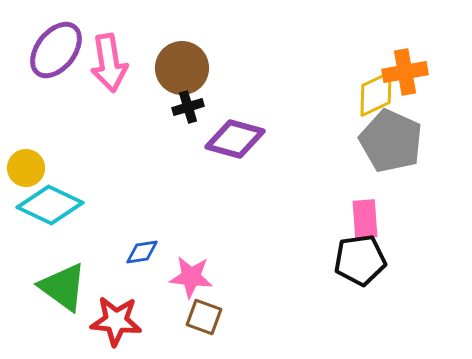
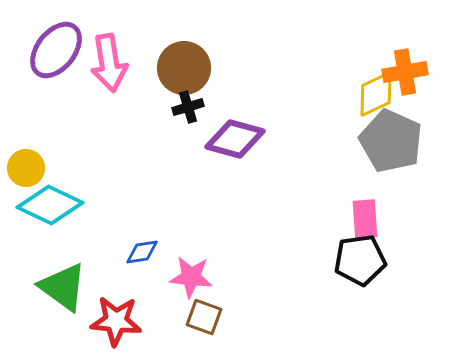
brown circle: moved 2 px right
